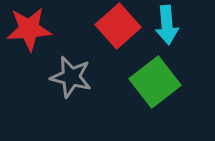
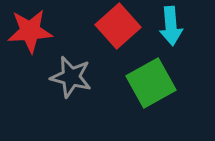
cyan arrow: moved 4 px right, 1 px down
red star: moved 1 px right, 2 px down
green square: moved 4 px left, 1 px down; rotated 9 degrees clockwise
